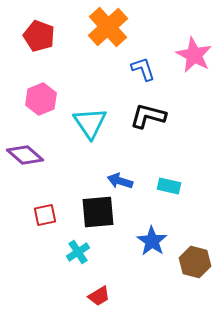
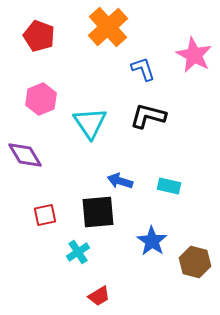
purple diamond: rotated 18 degrees clockwise
